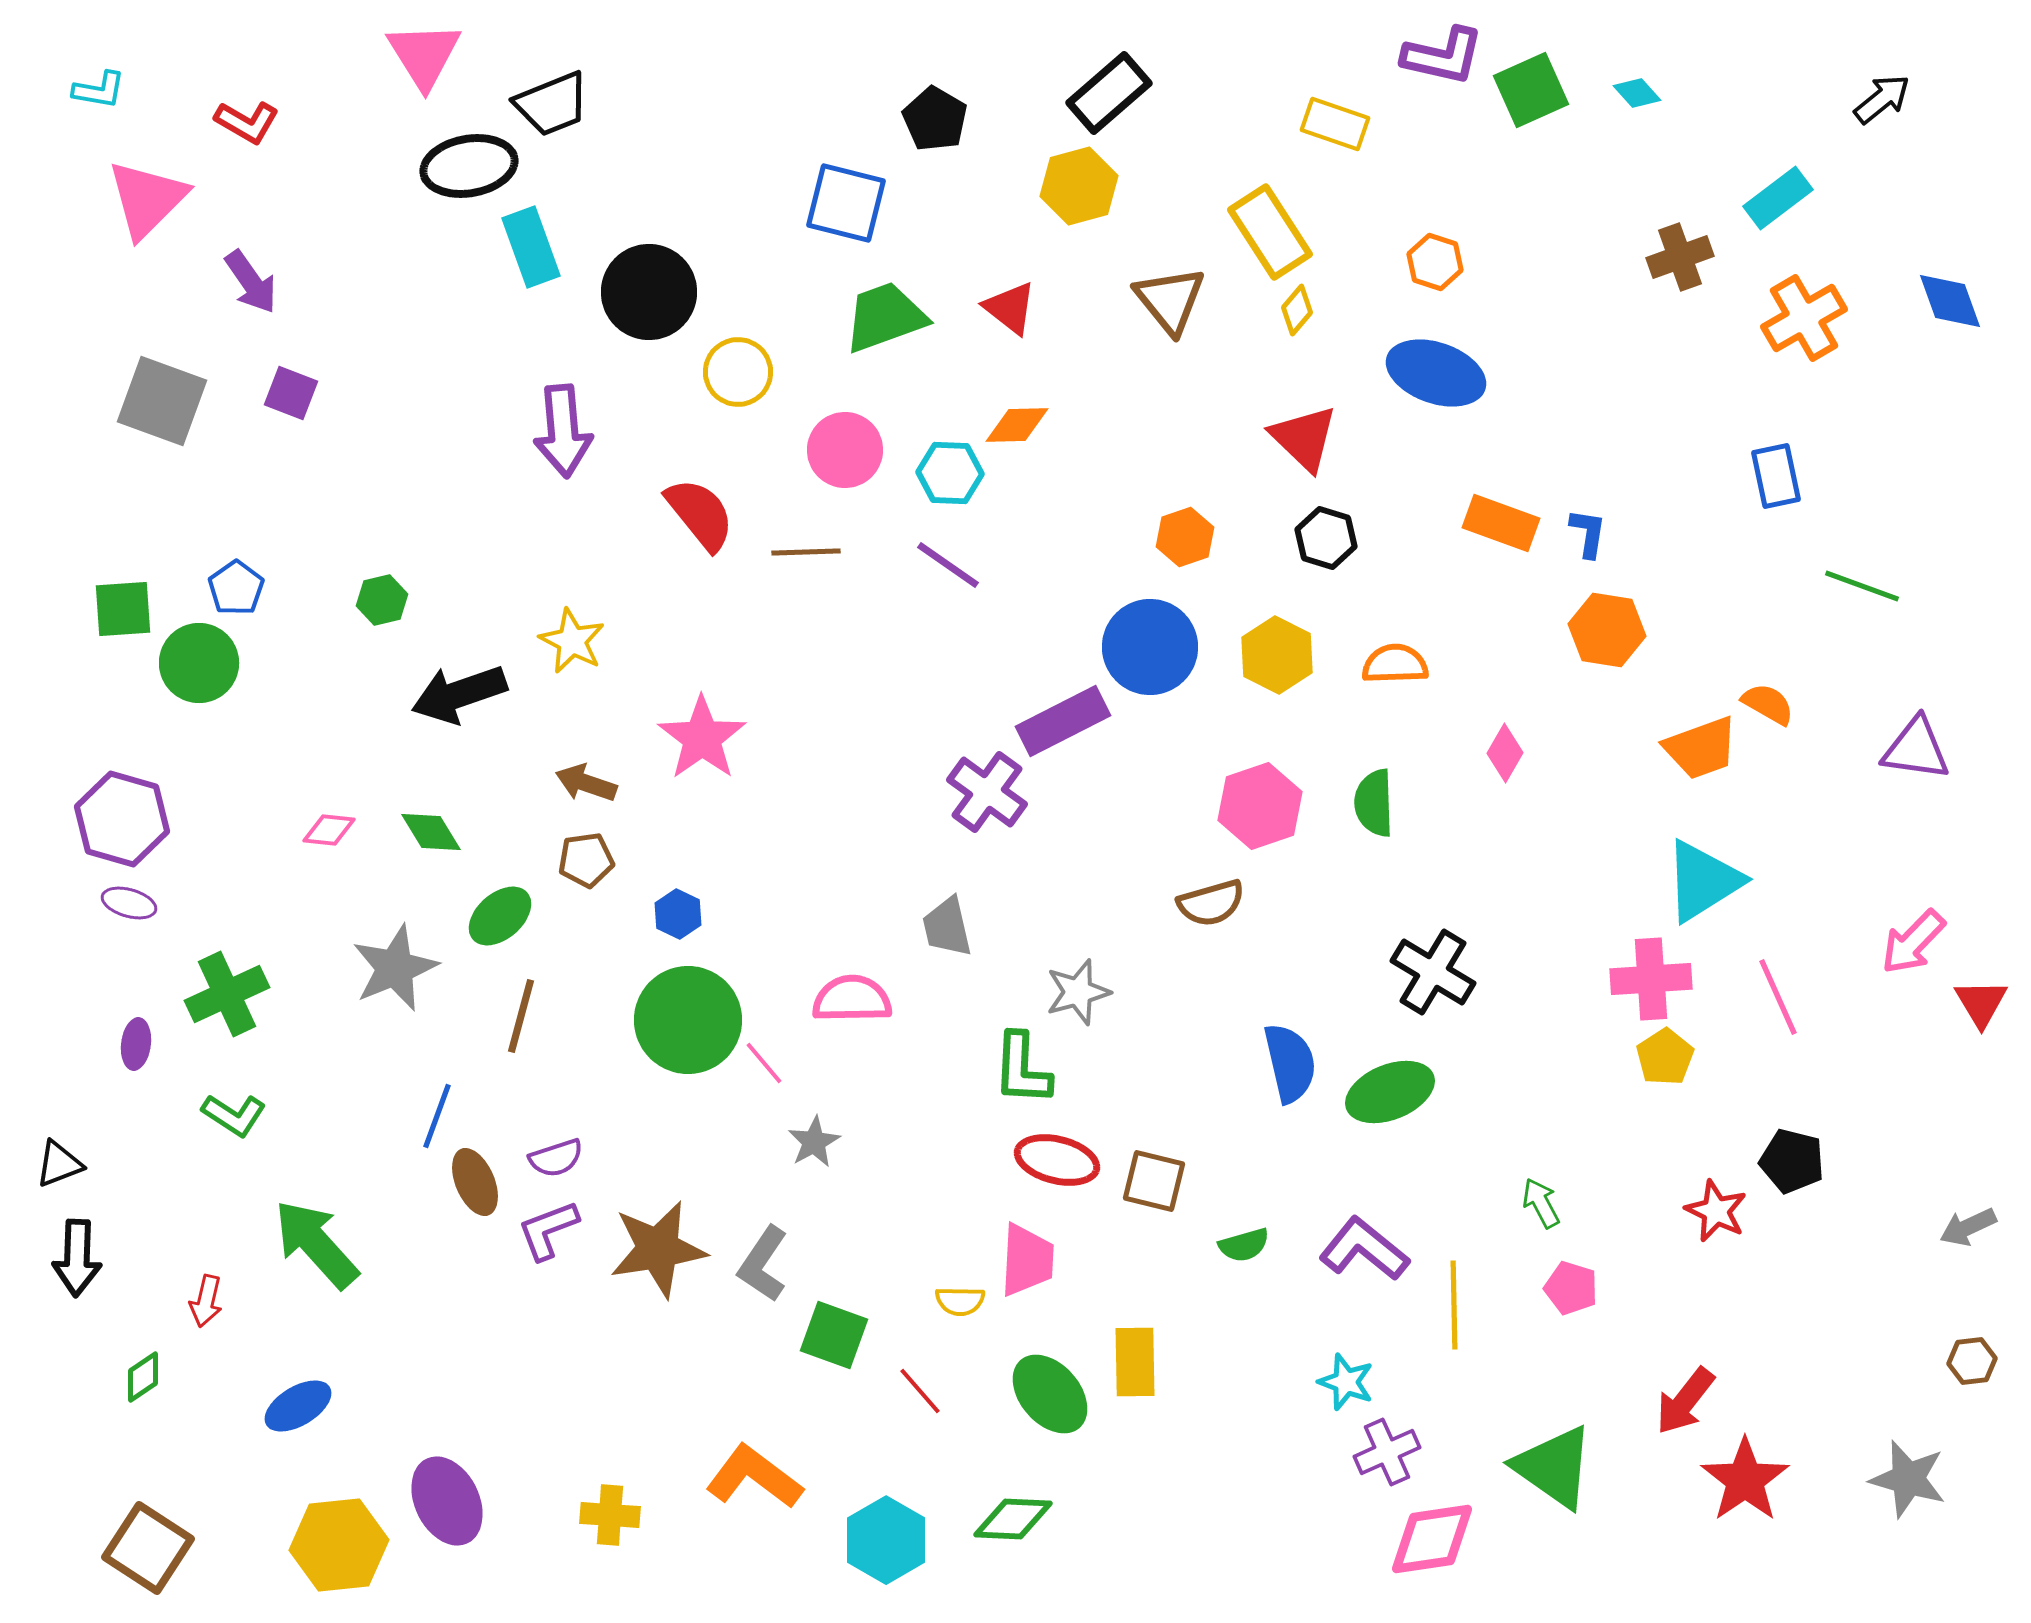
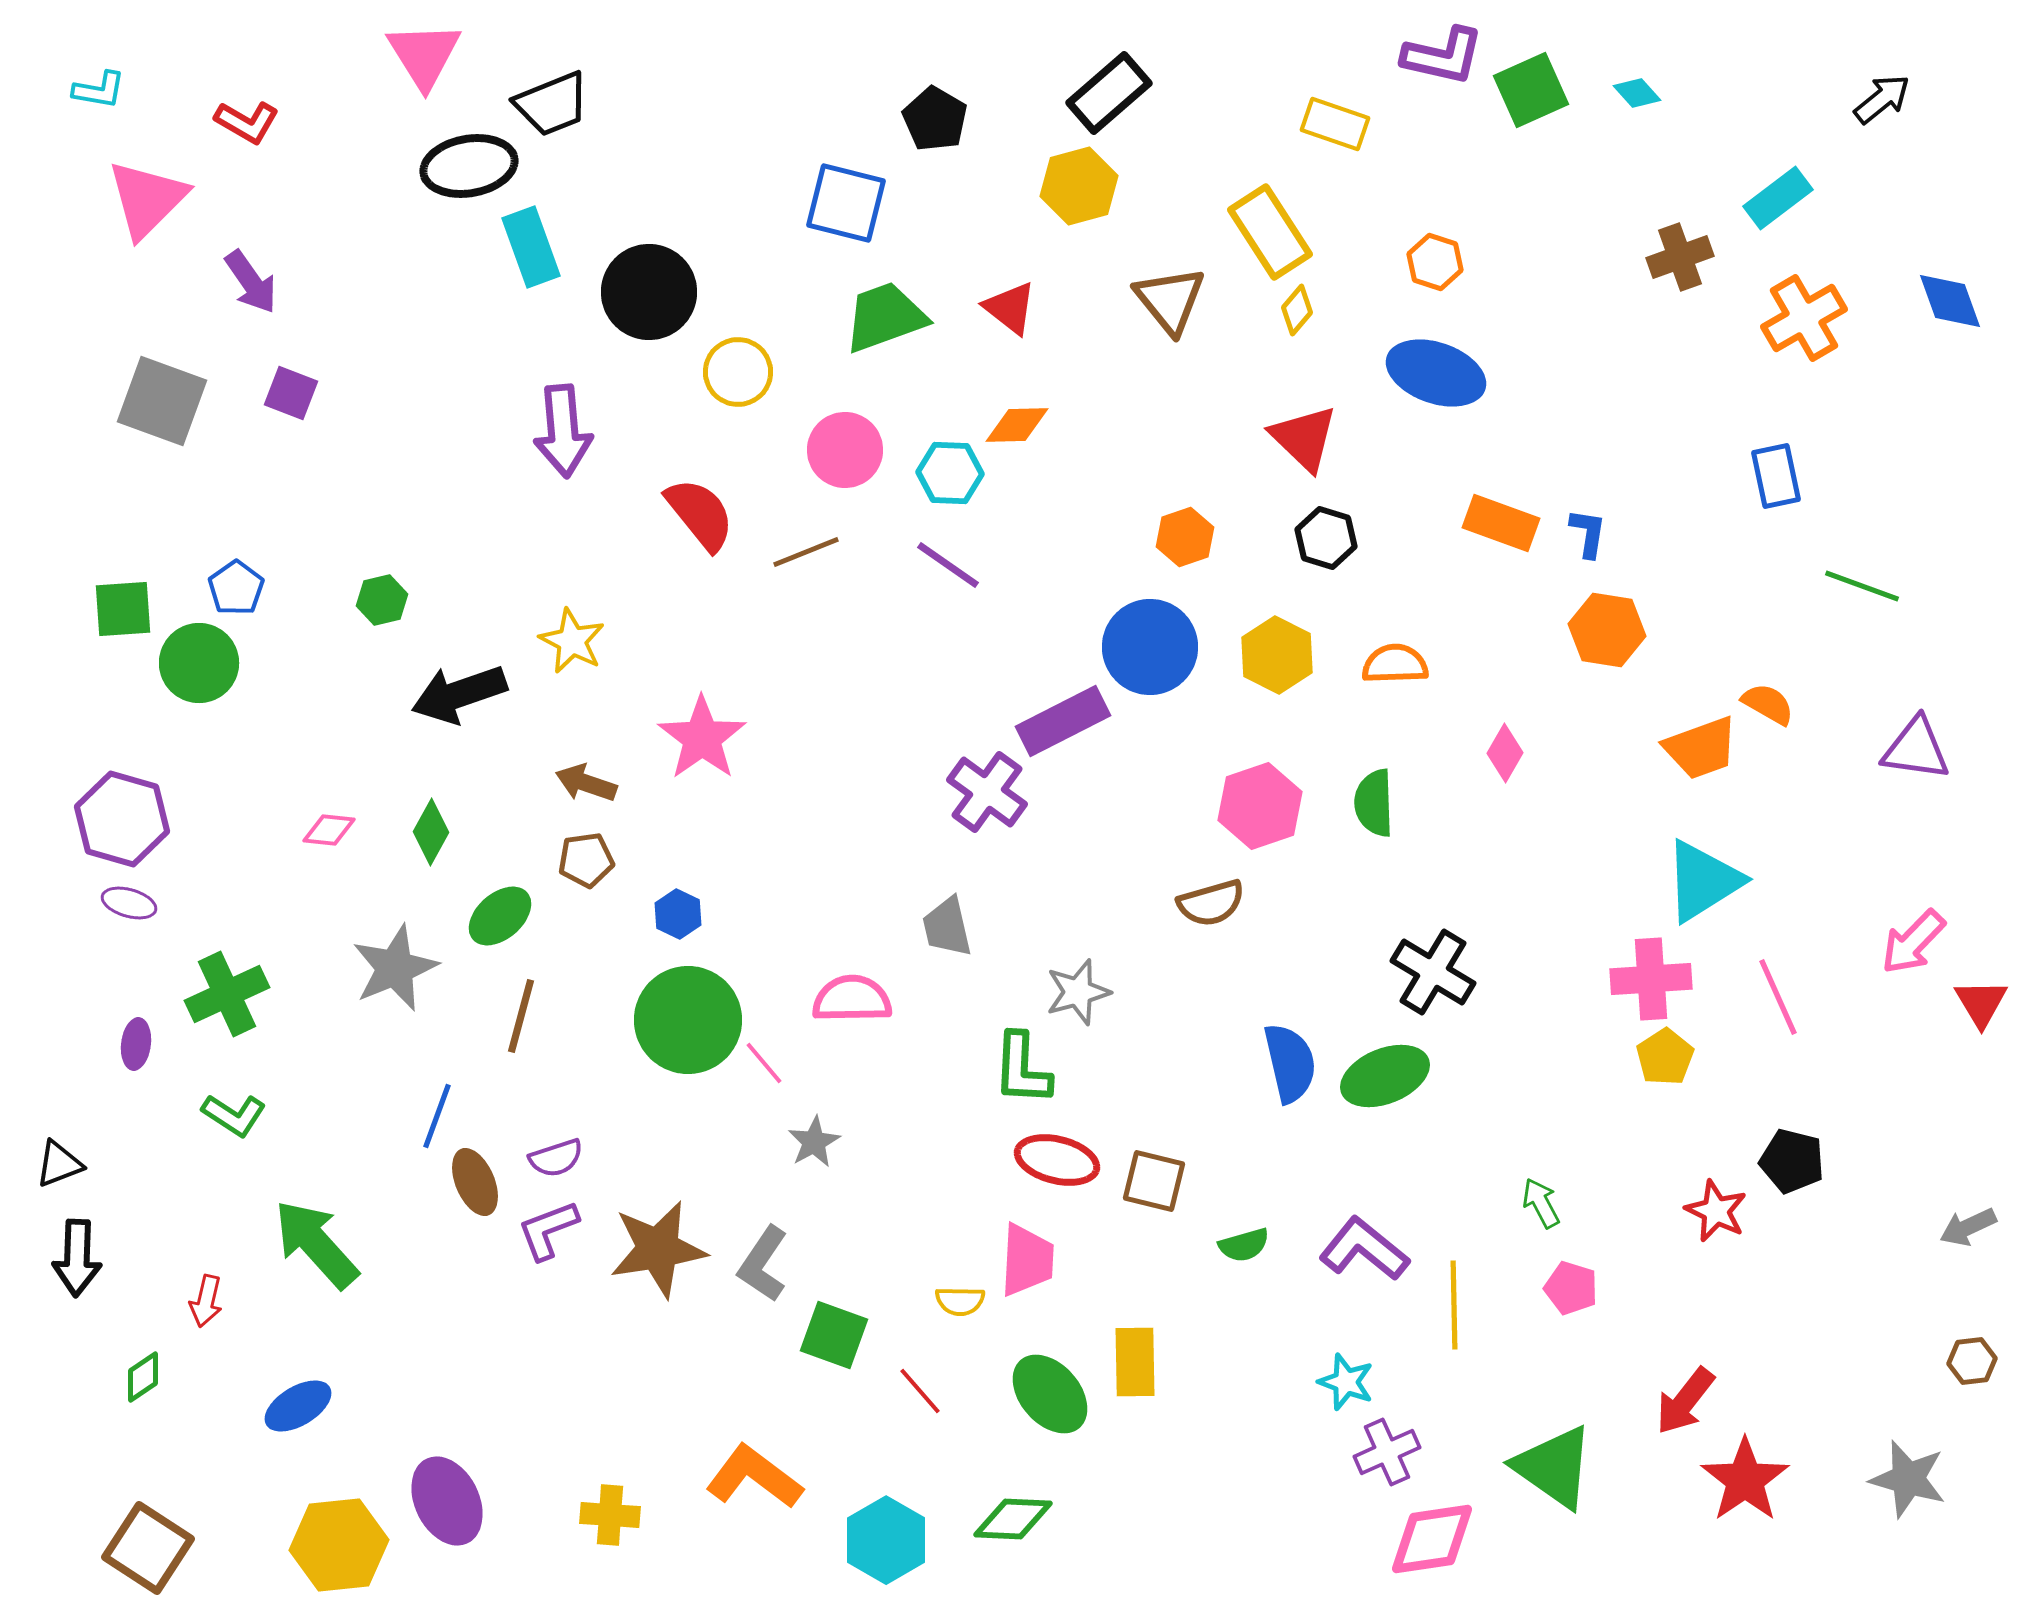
brown line at (806, 552): rotated 20 degrees counterclockwise
green diamond at (431, 832): rotated 60 degrees clockwise
green ellipse at (1390, 1092): moved 5 px left, 16 px up
